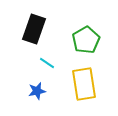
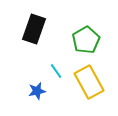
cyan line: moved 9 px right, 8 px down; rotated 21 degrees clockwise
yellow rectangle: moved 5 px right, 2 px up; rotated 20 degrees counterclockwise
